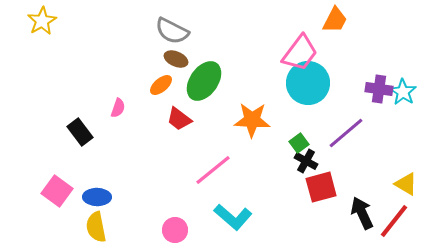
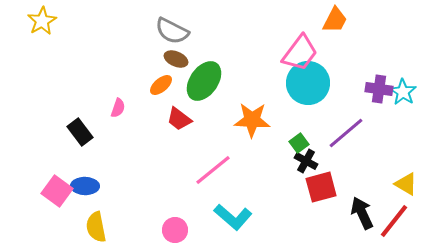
blue ellipse: moved 12 px left, 11 px up
